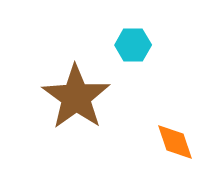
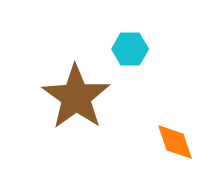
cyan hexagon: moved 3 px left, 4 px down
